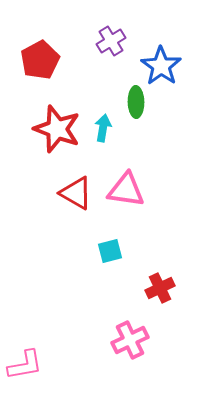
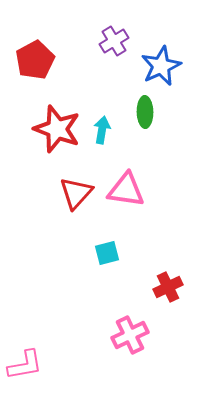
purple cross: moved 3 px right
red pentagon: moved 5 px left
blue star: rotated 12 degrees clockwise
green ellipse: moved 9 px right, 10 px down
cyan arrow: moved 1 px left, 2 px down
red triangle: rotated 42 degrees clockwise
cyan square: moved 3 px left, 2 px down
red cross: moved 8 px right, 1 px up
pink cross: moved 5 px up
